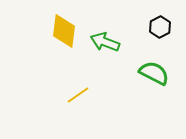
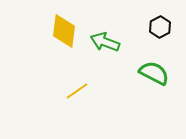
yellow line: moved 1 px left, 4 px up
